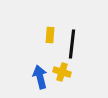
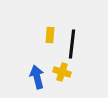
blue arrow: moved 3 px left
